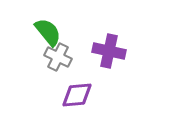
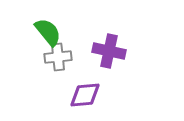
gray cross: rotated 32 degrees counterclockwise
purple diamond: moved 8 px right
